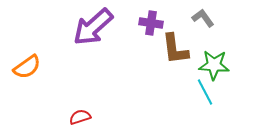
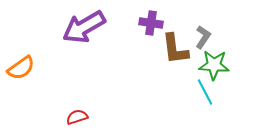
gray L-shape: moved 19 px down; rotated 70 degrees clockwise
purple arrow: moved 9 px left; rotated 12 degrees clockwise
orange semicircle: moved 6 px left, 1 px down
red semicircle: moved 3 px left
